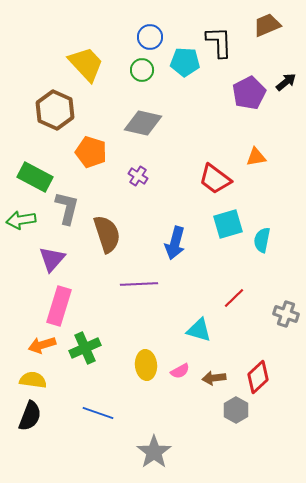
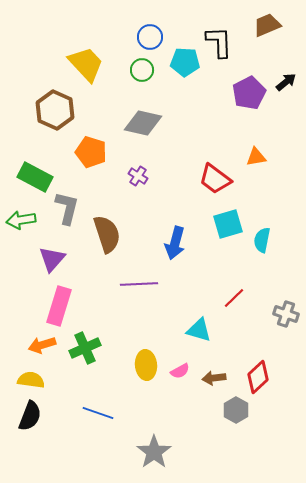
yellow semicircle: moved 2 px left
